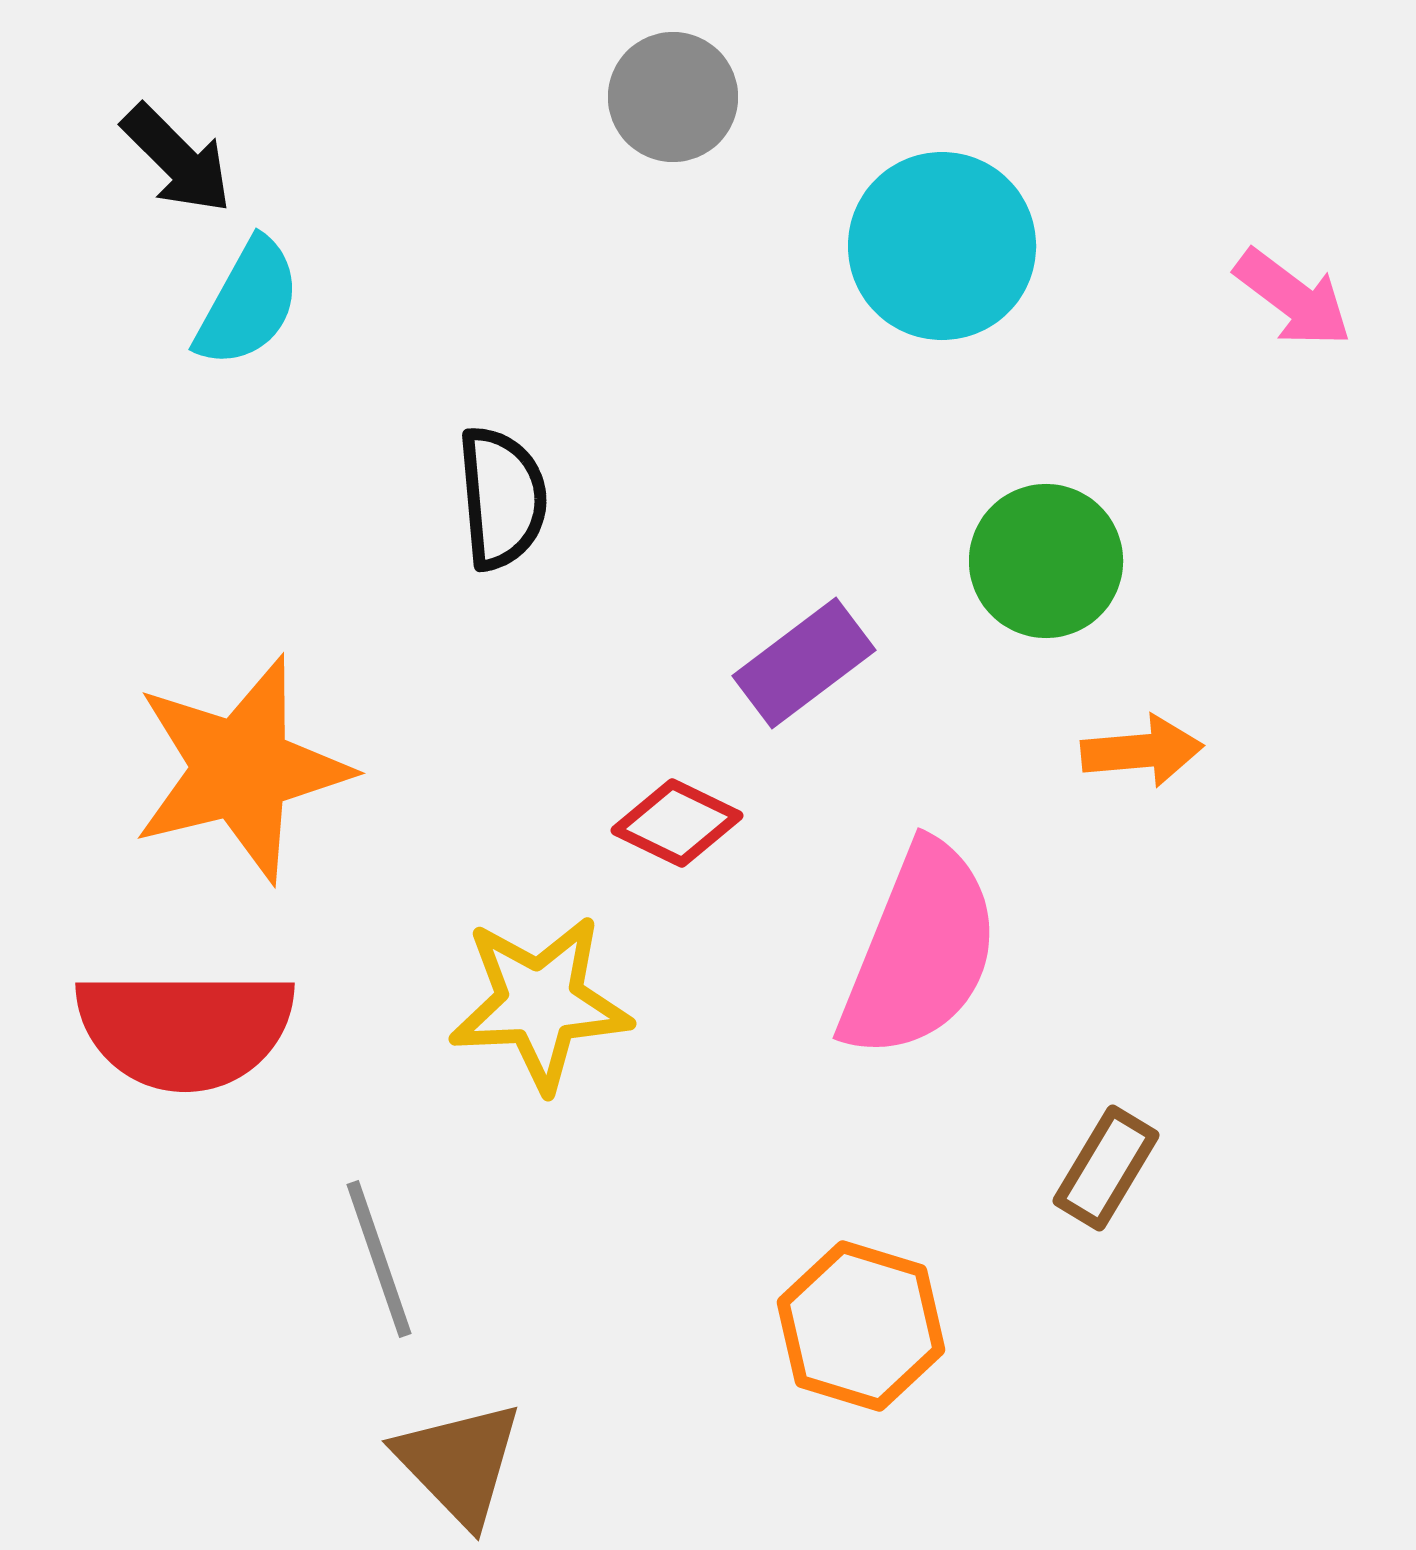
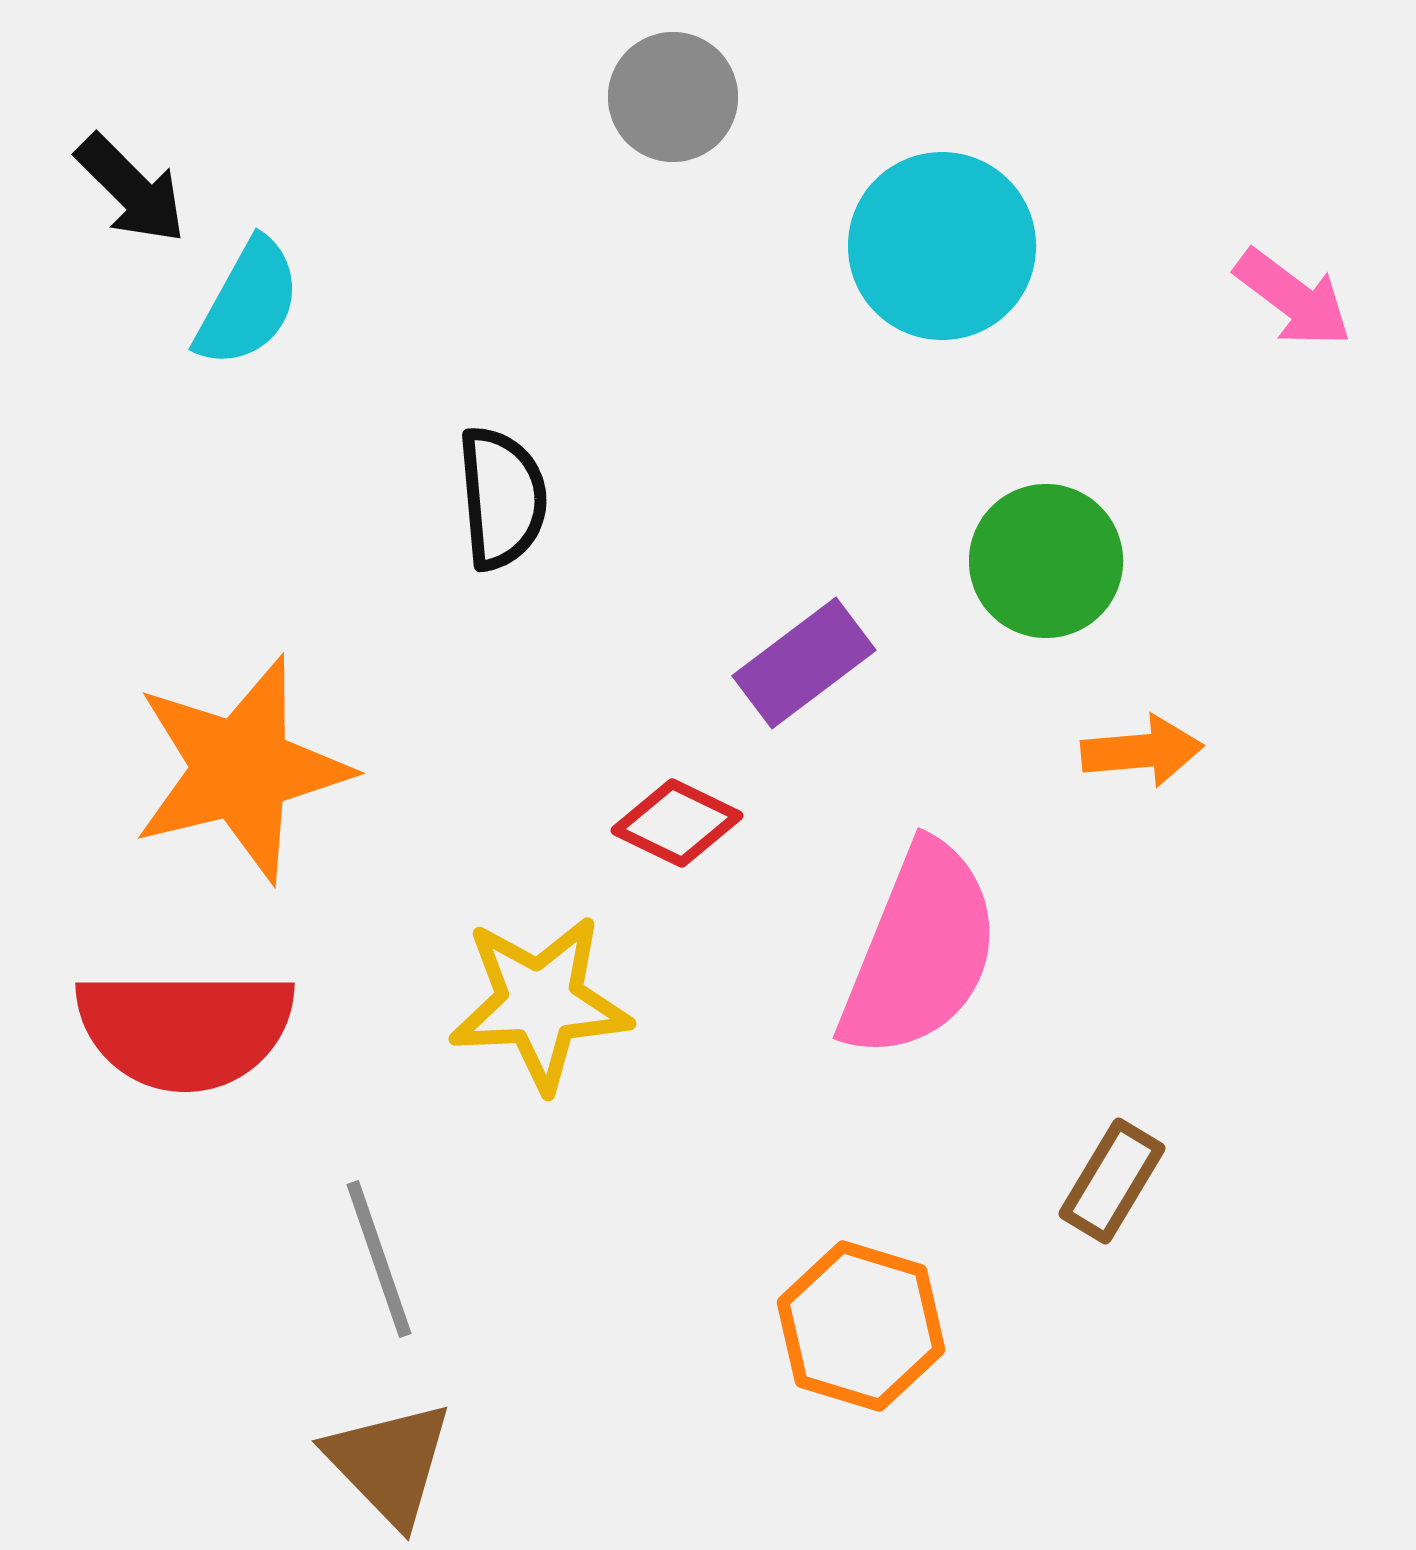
black arrow: moved 46 px left, 30 px down
brown rectangle: moved 6 px right, 13 px down
brown triangle: moved 70 px left
